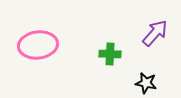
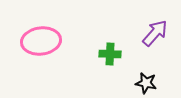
pink ellipse: moved 3 px right, 4 px up
